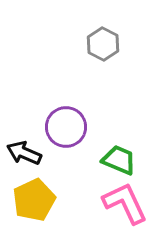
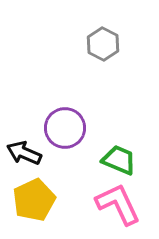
purple circle: moved 1 px left, 1 px down
pink L-shape: moved 7 px left, 1 px down
